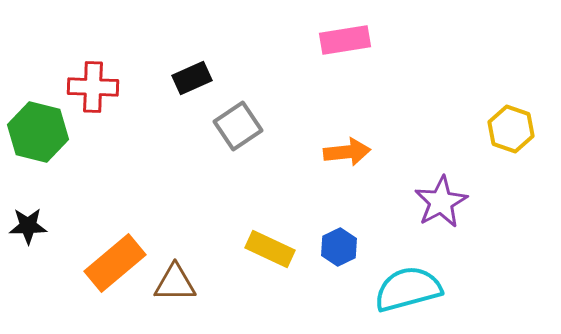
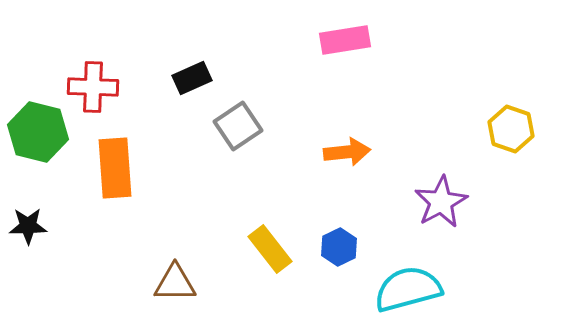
yellow rectangle: rotated 27 degrees clockwise
orange rectangle: moved 95 px up; rotated 54 degrees counterclockwise
